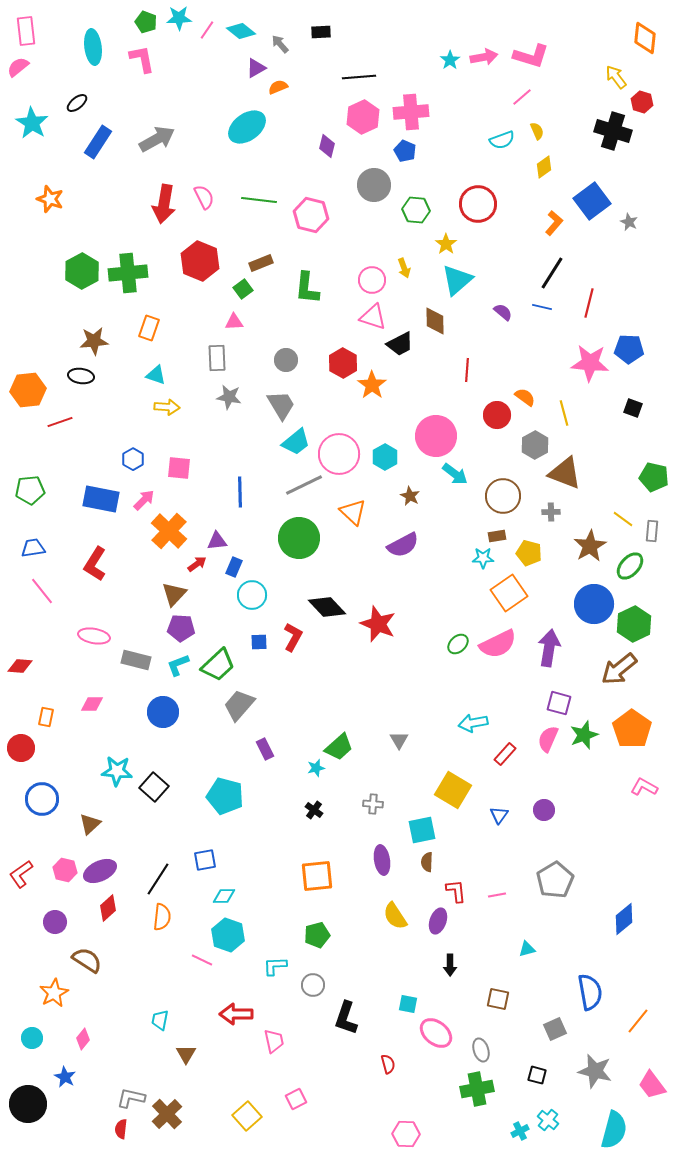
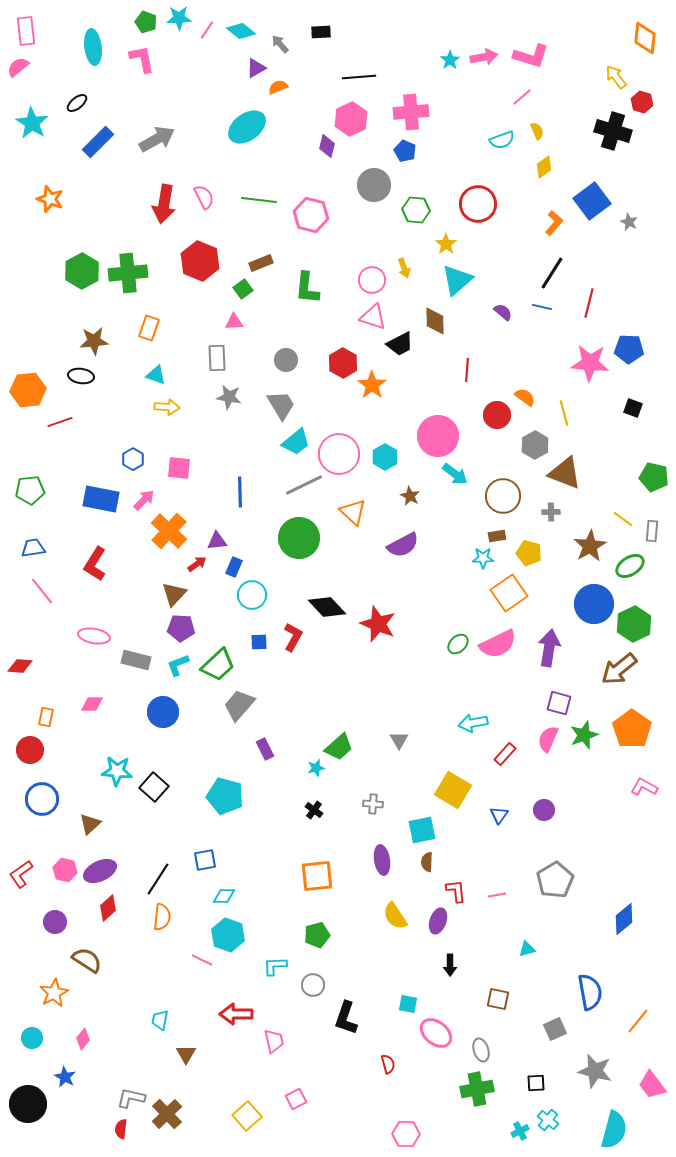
pink hexagon at (363, 117): moved 12 px left, 2 px down
blue rectangle at (98, 142): rotated 12 degrees clockwise
pink circle at (436, 436): moved 2 px right
green ellipse at (630, 566): rotated 16 degrees clockwise
red circle at (21, 748): moved 9 px right, 2 px down
black square at (537, 1075): moved 1 px left, 8 px down; rotated 18 degrees counterclockwise
